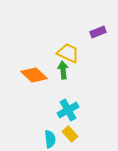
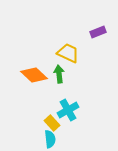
green arrow: moved 4 px left, 4 px down
yellow rectangle: moved 18 px left, 11 px up
